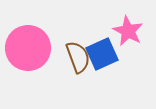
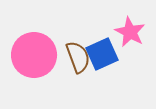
pink star: moved 2 px right, 1 px down
pink circle: moved 6 px right, 7 px down
